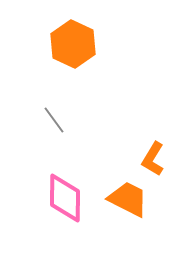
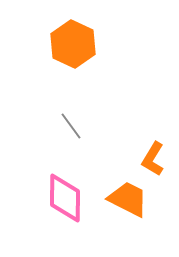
gray line: moved 17 px right, 6 px down
